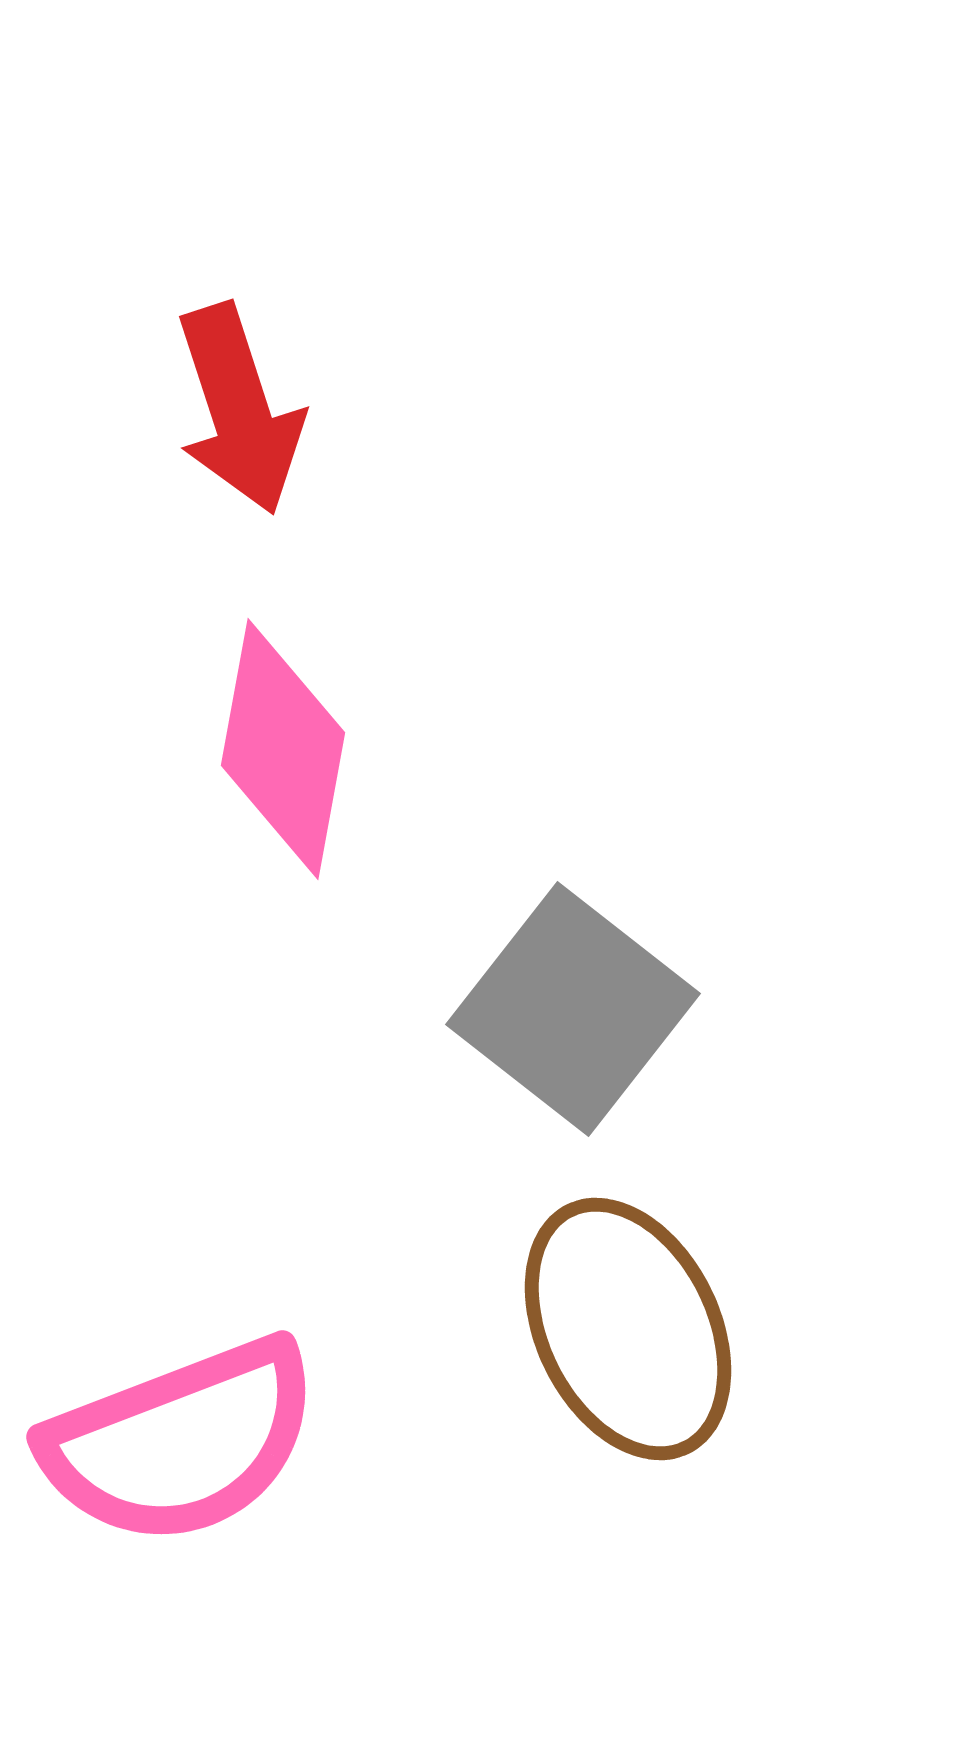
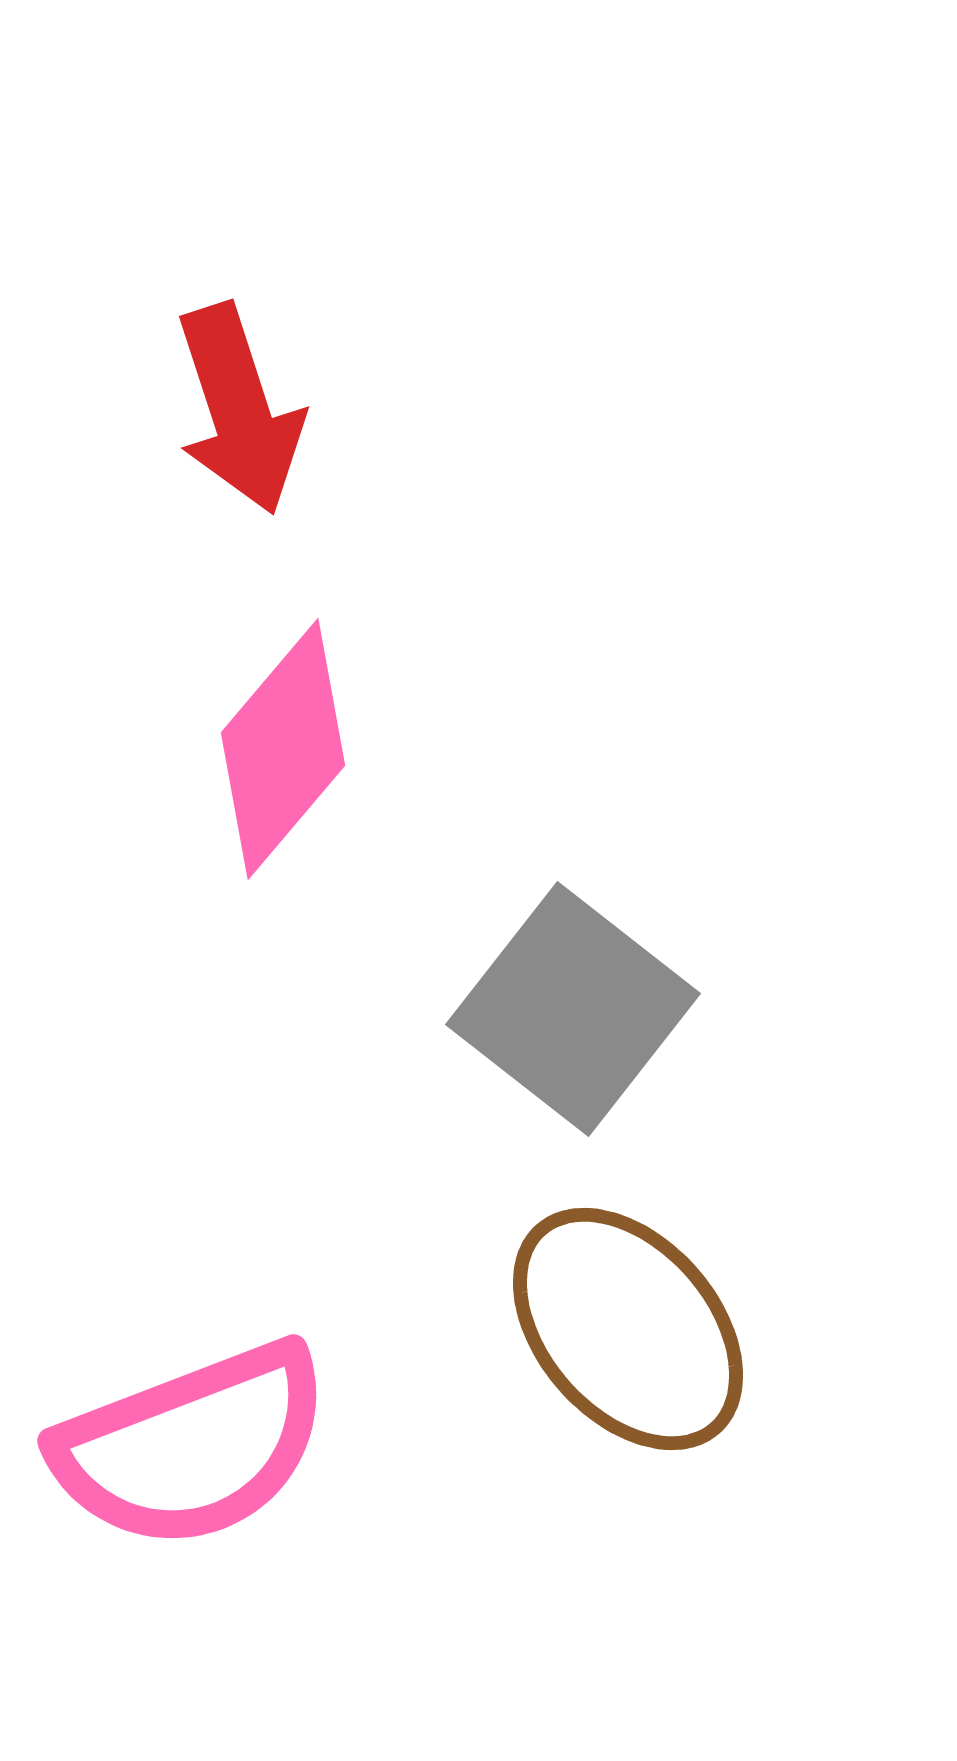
pink diamond: rotated 30 degrees clockwise
brown ellipse: rotated 15 degrees counterclockwise
pink semicircle: moved 11 px right, 4 px down
